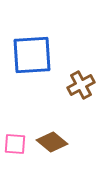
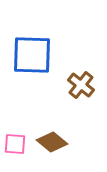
blue square: rotated 6 degrees clockwise
brown cross: rotated 24 degrees counterclockwise
